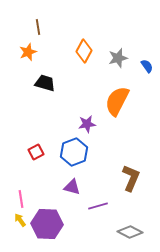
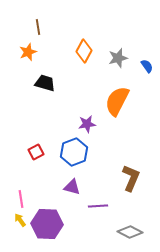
purple line: rotated 12 degrees clockwise
